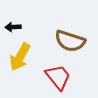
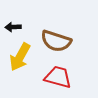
brown semicircle: moved 14 px left
red trapezoid: rotated 36 degrees counterclockwise
